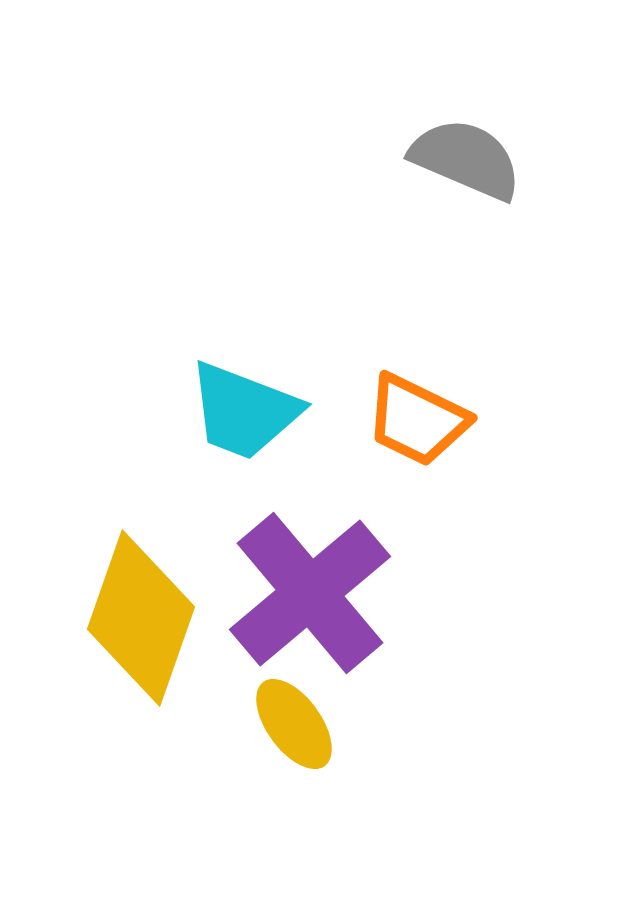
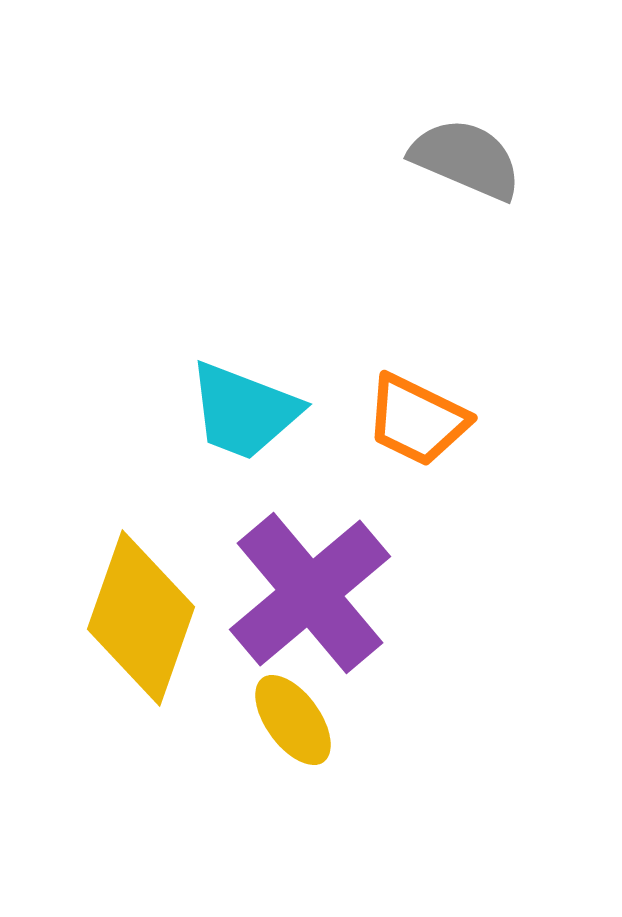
yellow ellipse: moved 1 px left, 4 px up
